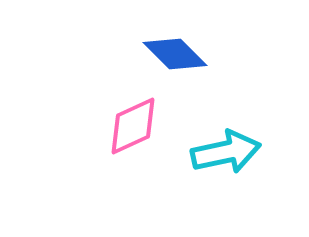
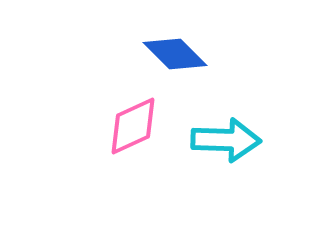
cyan arrow: moved 12 px up; rotated 14 degrees clockwise
